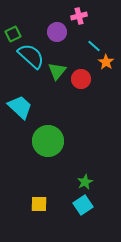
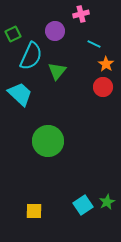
pink cross: moved 2 px right, 2 px up
purple circle: moved 2 px left, 1 px up
cyan line: moved 2 px up; rotated 16 degrees counterclockwise
cyan semicircle: rotated 72 degrees clockwise
orange star: moved 2 px down
red circle: moved 22 px right, 8 px down
cyan trapezoid: moved 13 px up
green star: moved 22 px right, 20 px down
yellow square: moved 5 px left, 7 px down
